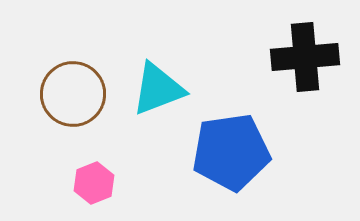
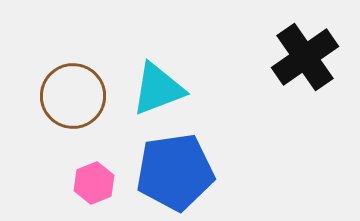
black cross: rotated 30 degrees counterclockwise
brown circle: moved 2 px down
blue pentagon: moved 56 px left, 20 px down
